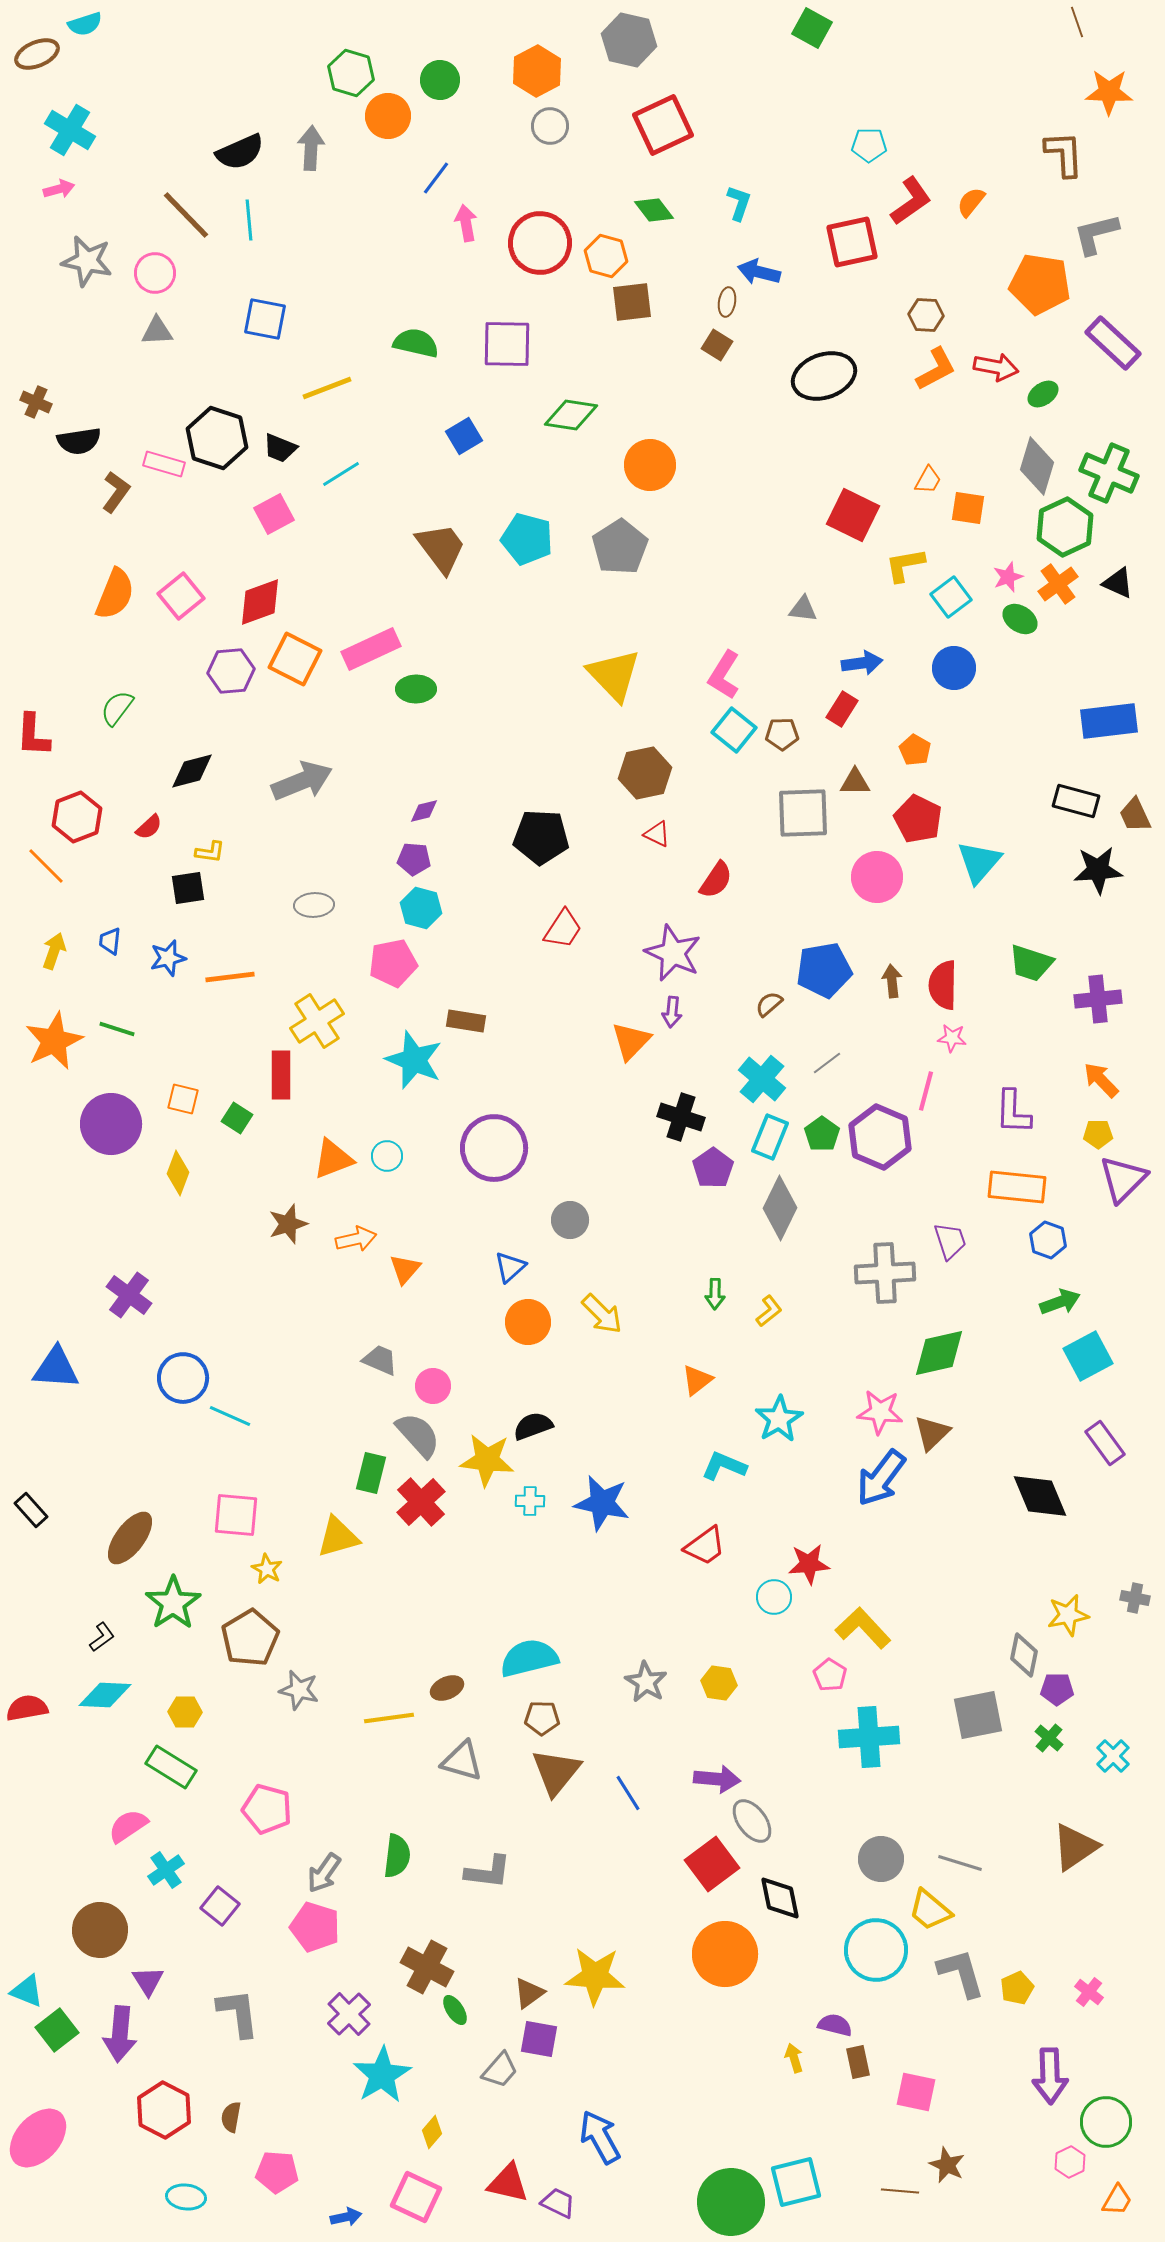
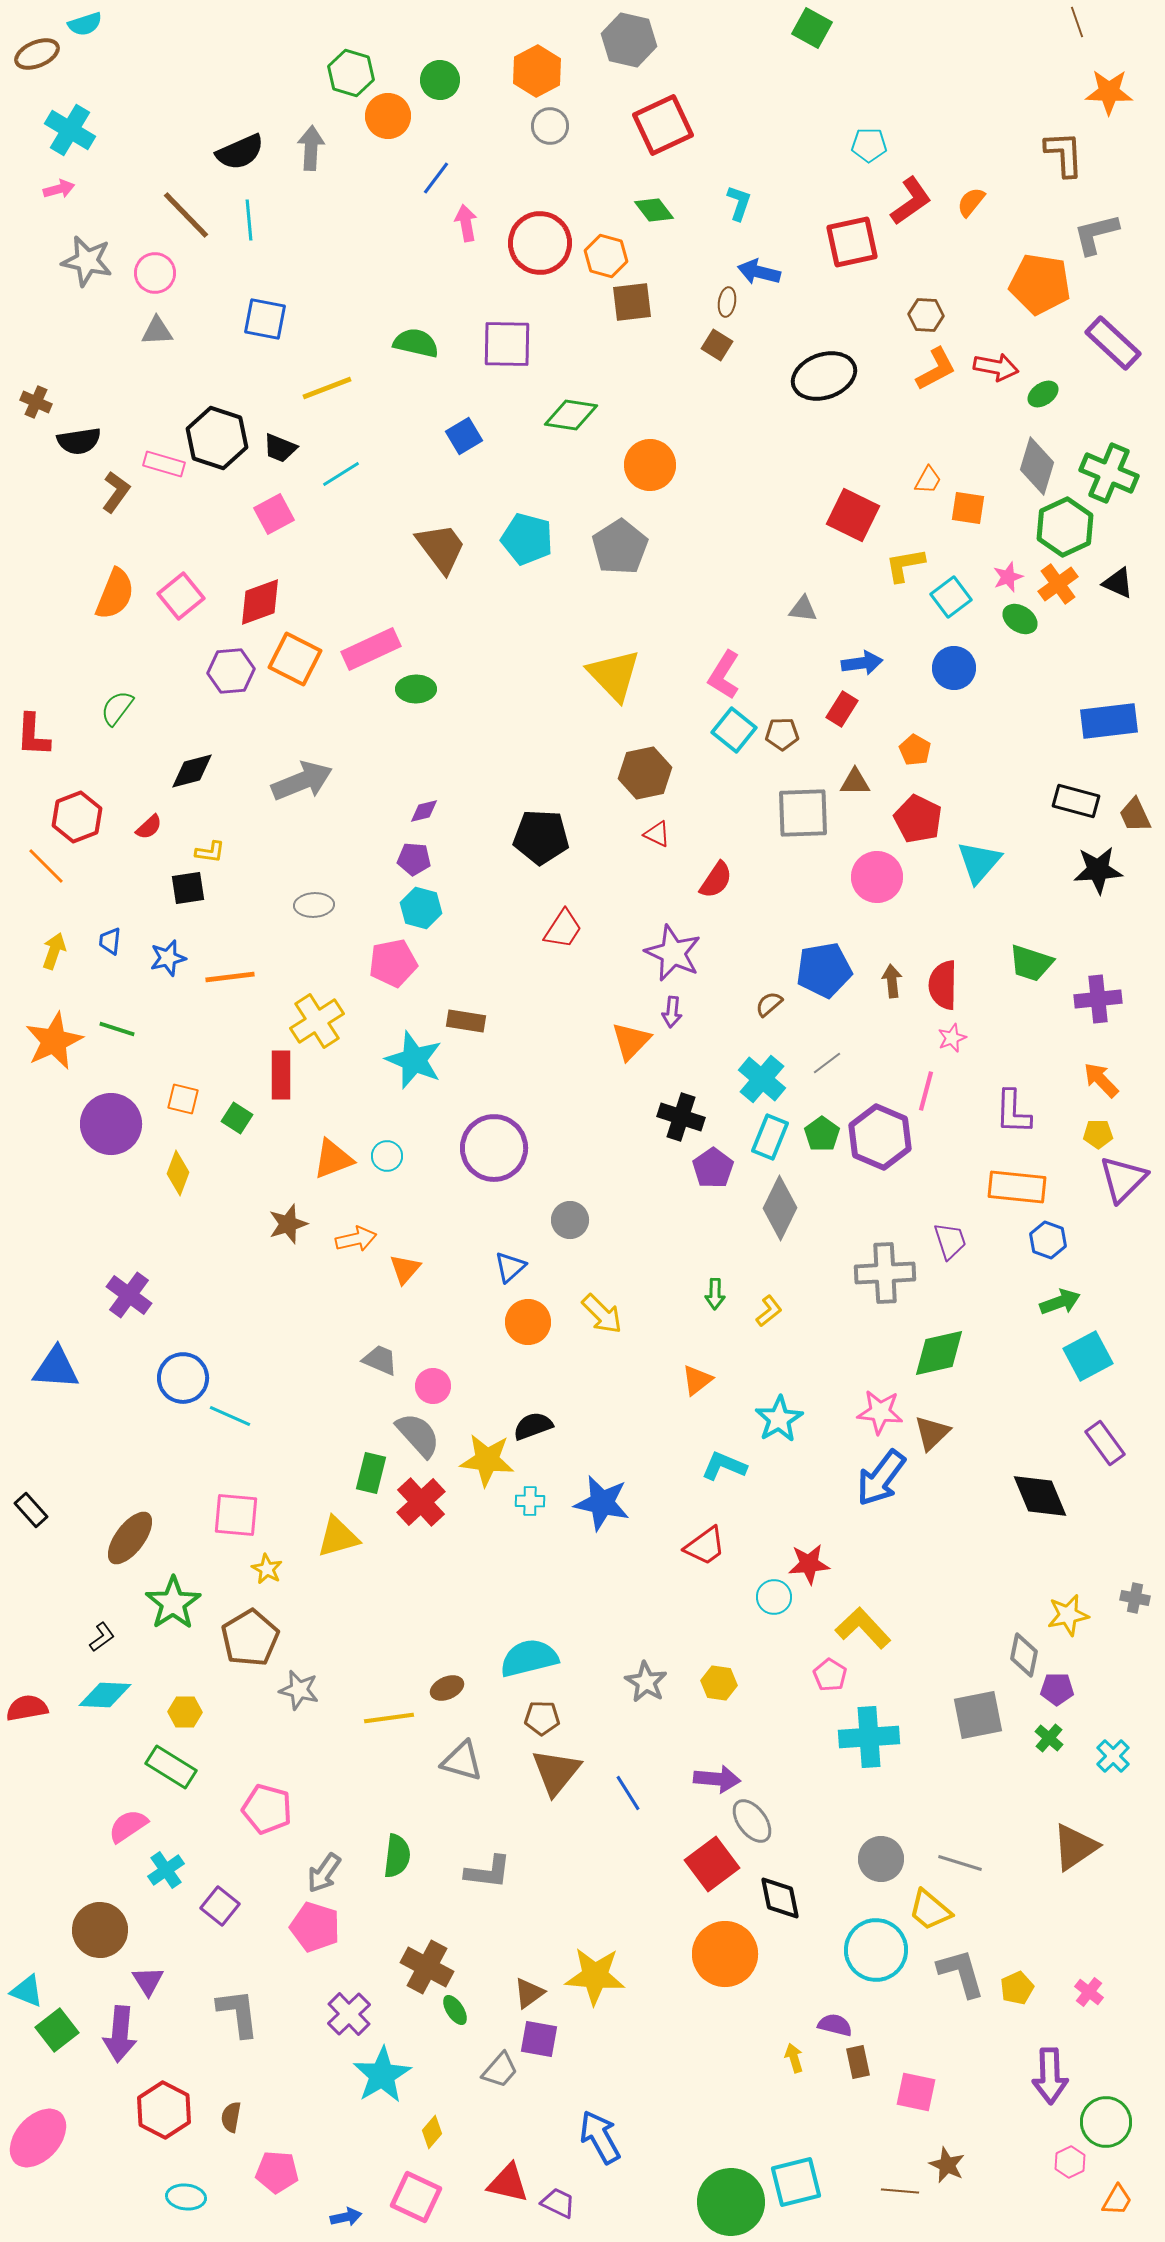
pink star at (952, 1038): rotated 28 degrees counterclockwise
